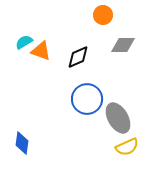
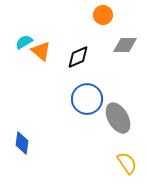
gray diamond: moved 2 px right
orange triangle: rotated 20 degrees clockwise
yellow semicircle: moved 16 px down; rotated 100 degrees counterclockwise
